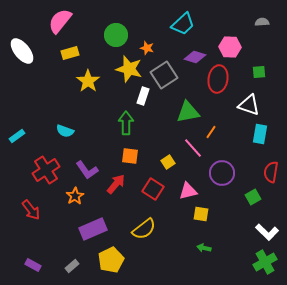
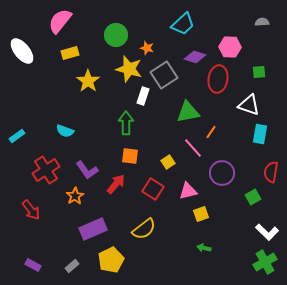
yellow square at (201, 214): rotated 28 degrees counterclockwise
